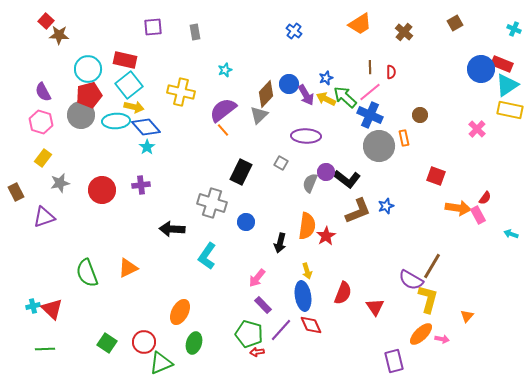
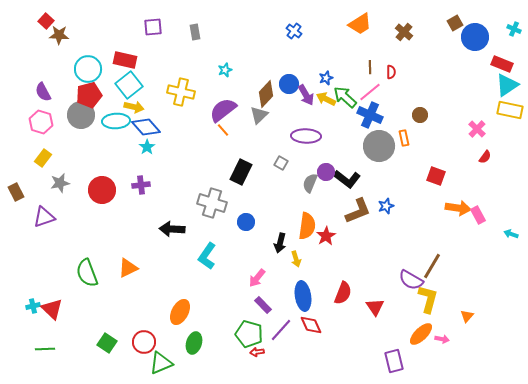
blue circle at (481, 69): moved 6 px left, 32 px up
red semicircle at (485, 198): moved 41 px up
yellow arrow at (307, 271): moved 11 px left, 12 px up
